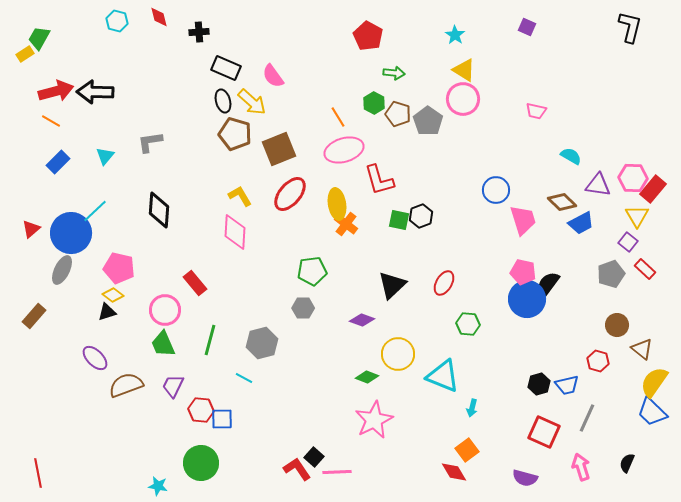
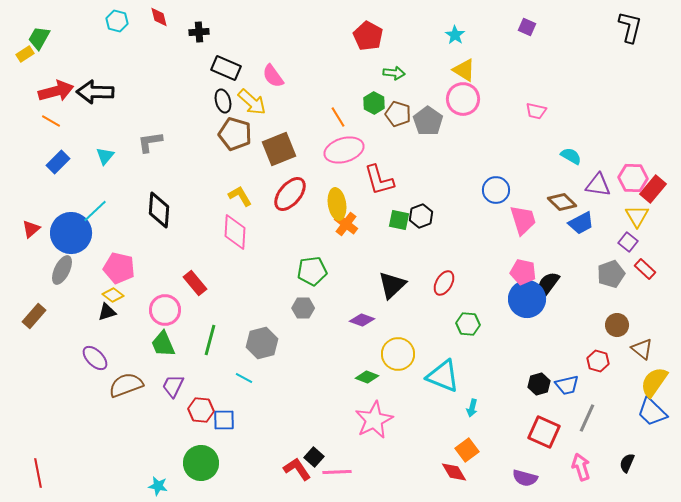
blue square at (222, 419): moved 2 px right, 1 px down
